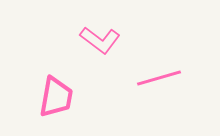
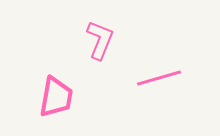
pink L-shape: rotated 105 degrees counterclockwise
